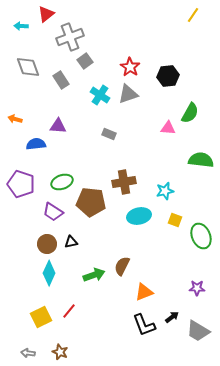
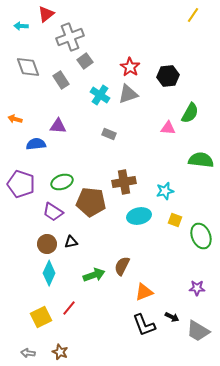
red line at (69, 311): moved 3 px up
black arrow at (172, 317): rotated 64 degrees clockwise
